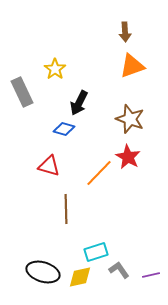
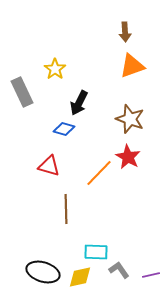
cyan rectangle: rotated 20 degrees clockwise
